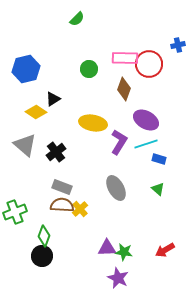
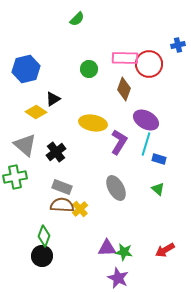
cyan line: rotated 55 degrees counterclockwise
green cross: moved 35 px up; rotated 10 degrees clockwise
